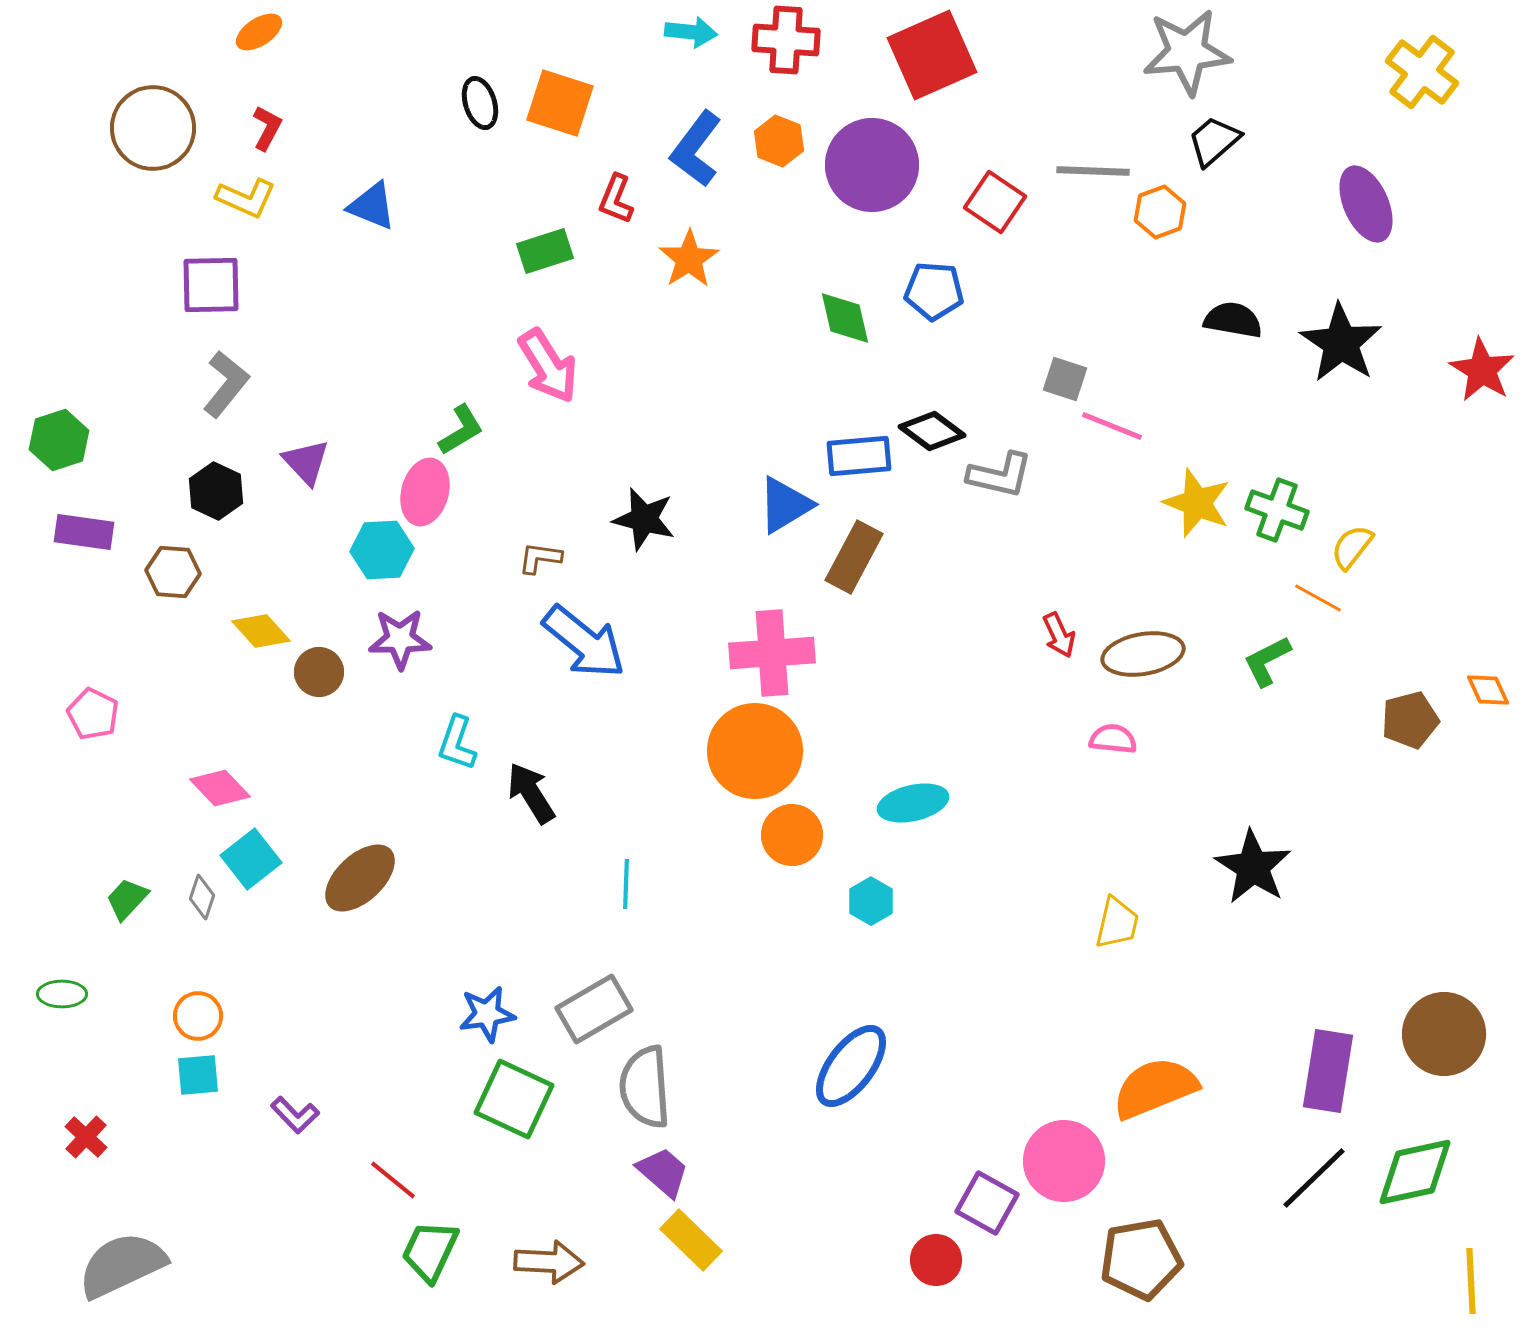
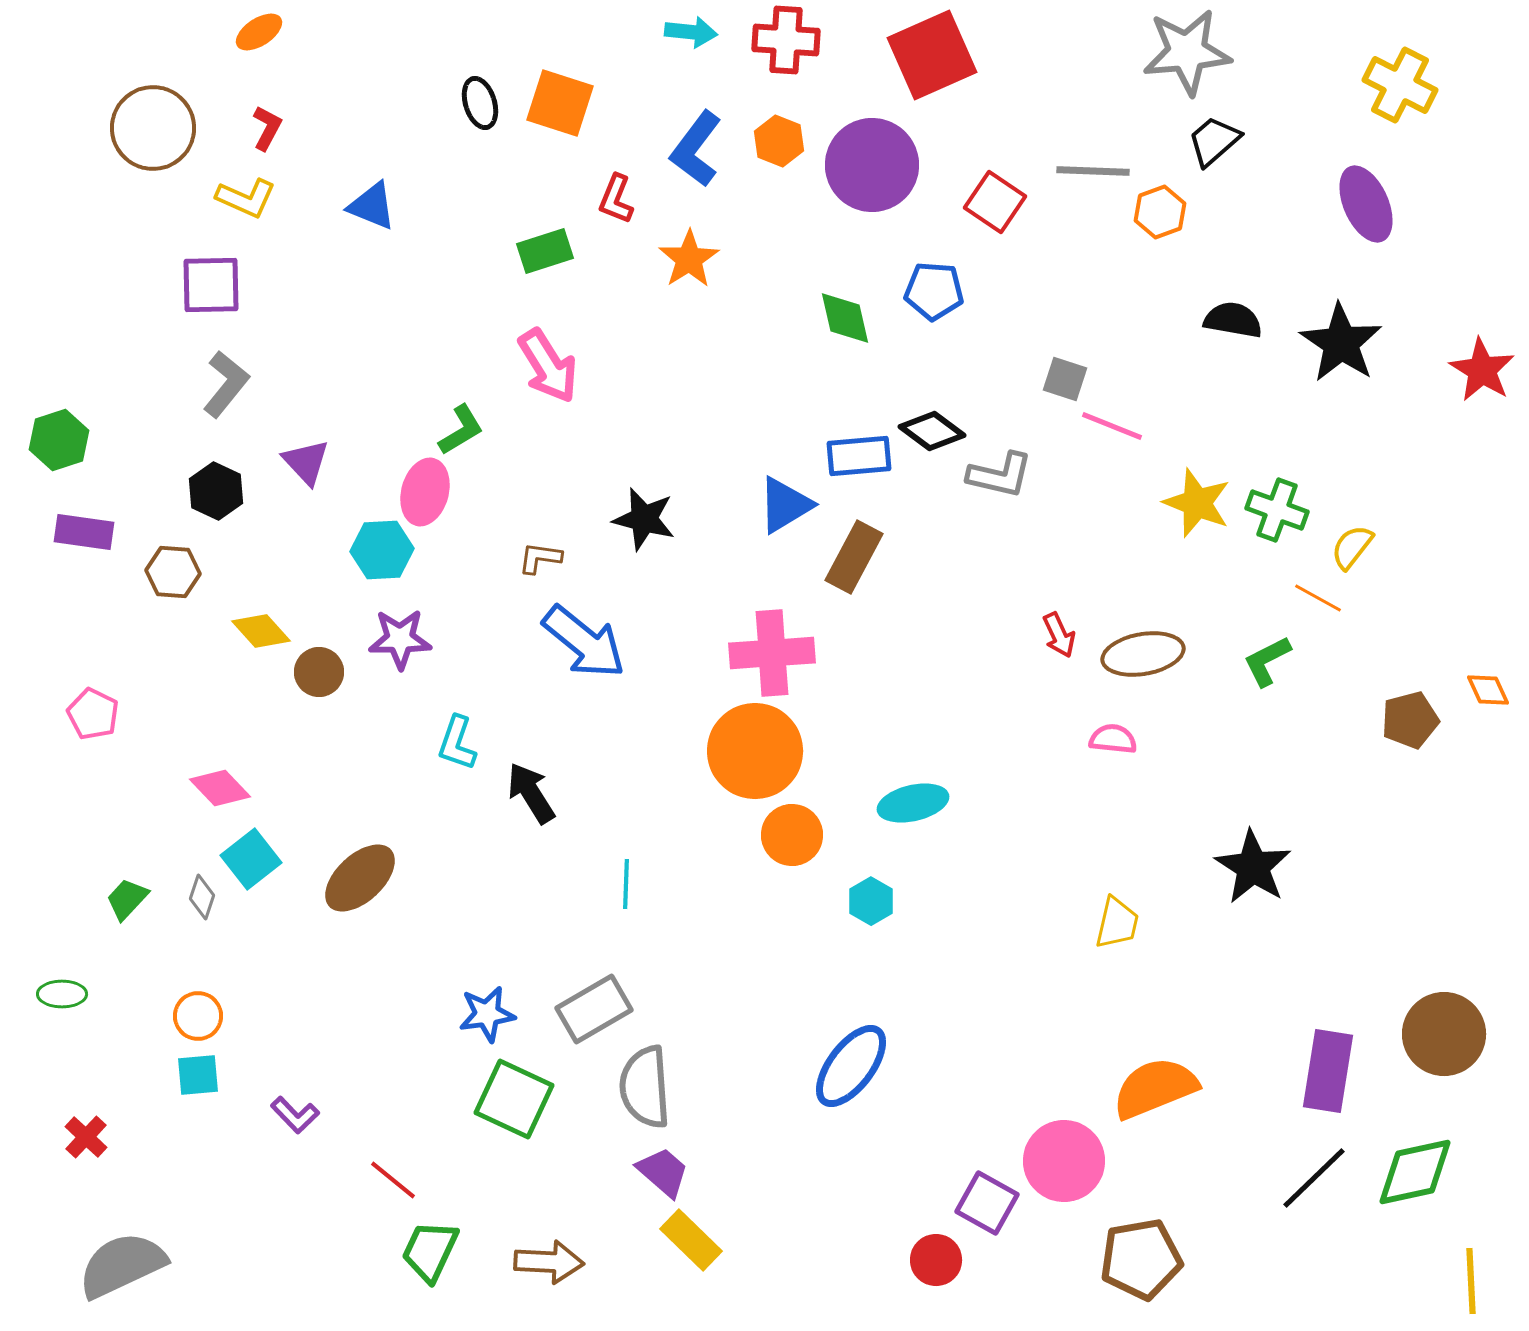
yellow cross at (1422, 72): moved 22 px left, 13 px down; rotated 10 degrees counterclockwise
